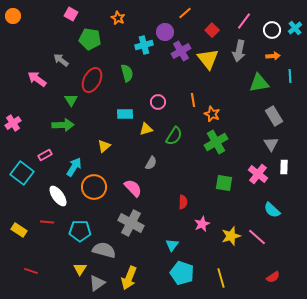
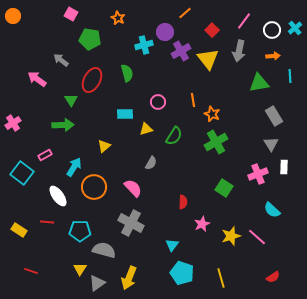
pink cross at (258, 174): rotated 30 degrees clockwise
green square at (224, 183): moved 5 px down; rotated 24 degrees clockwise
